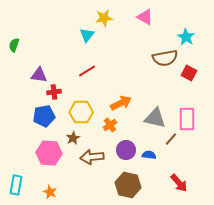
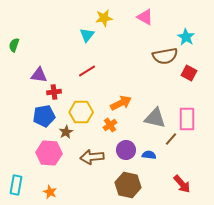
brown semicircle: moved 2 px up
brown star: moved 7 px left, 6 px up
red arrow: moved 3 px right, 1 px down
